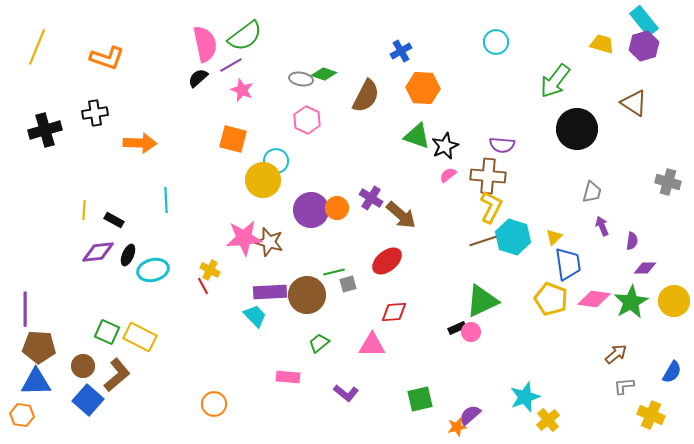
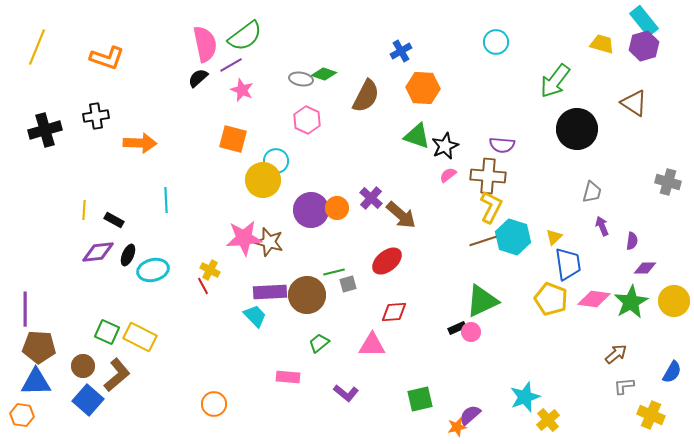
black cross at (95, 113): moved 1 px right, 3 px down
purple cross at (371, 198): rotated 10 degrees clockwise
